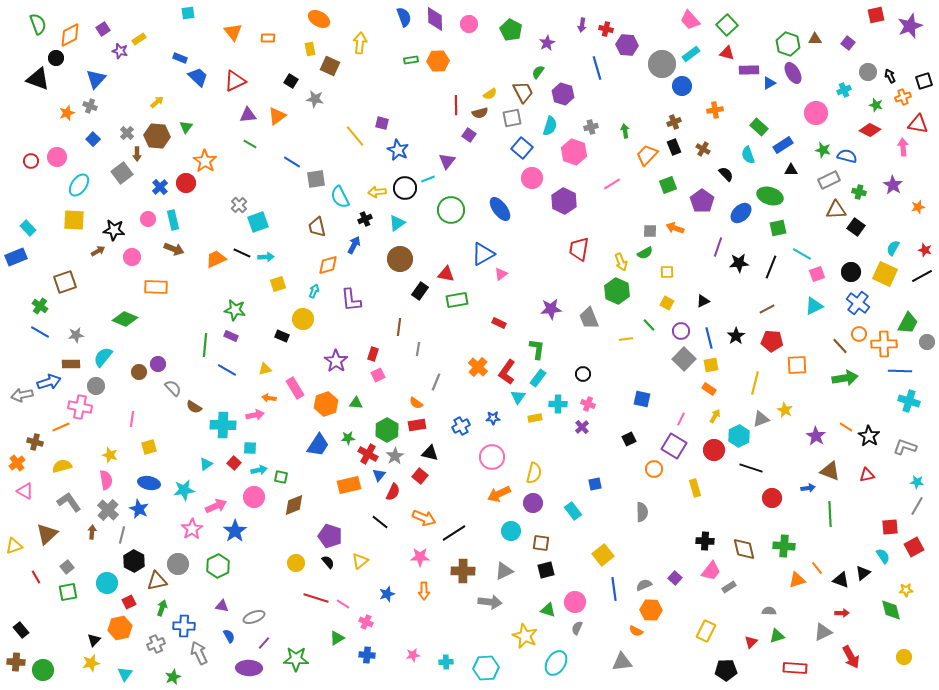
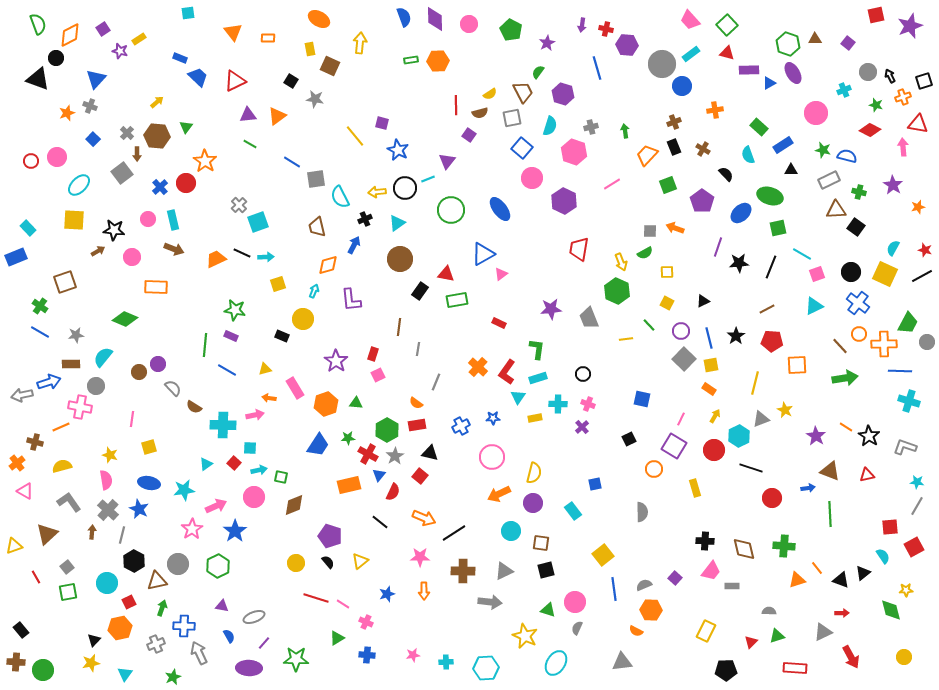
cyan ellipse at (79, 185): rotated 10 degrees clockwise
cyan rectangle at (538, 378): rotated 36 degrees clockwise
gray rectangle at (729, 587): moved 3 px right, 1 px up; rotated 32 degrees clockwise
